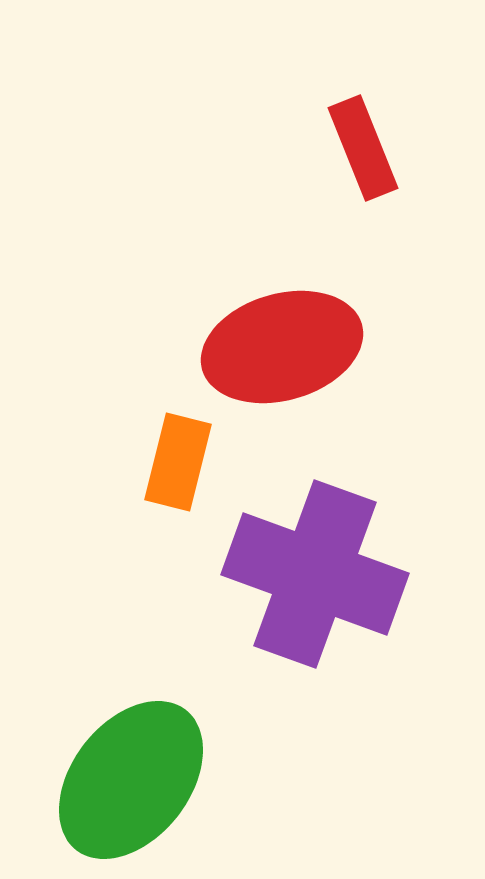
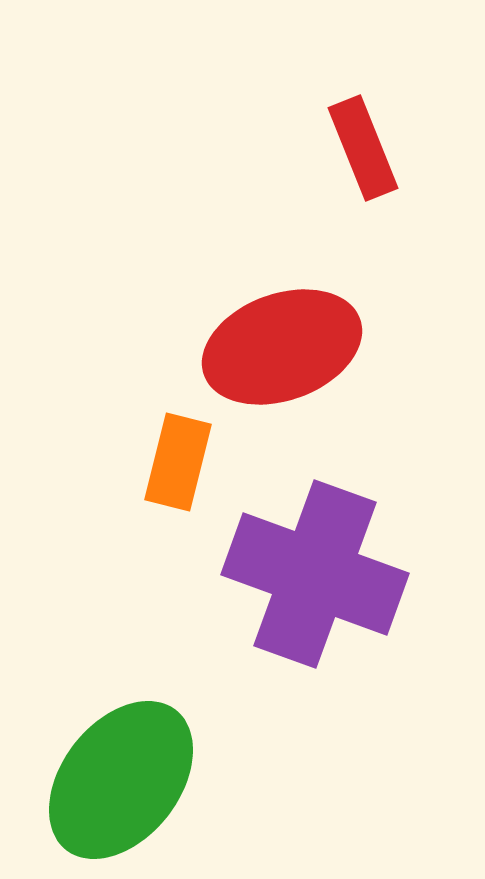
red ellipse: rotated 4 degrees counterclockwise
green ellipse: moved 10 px left
